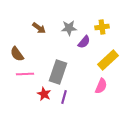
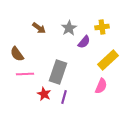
gray star: rotated 28 degrees counterclockwise
